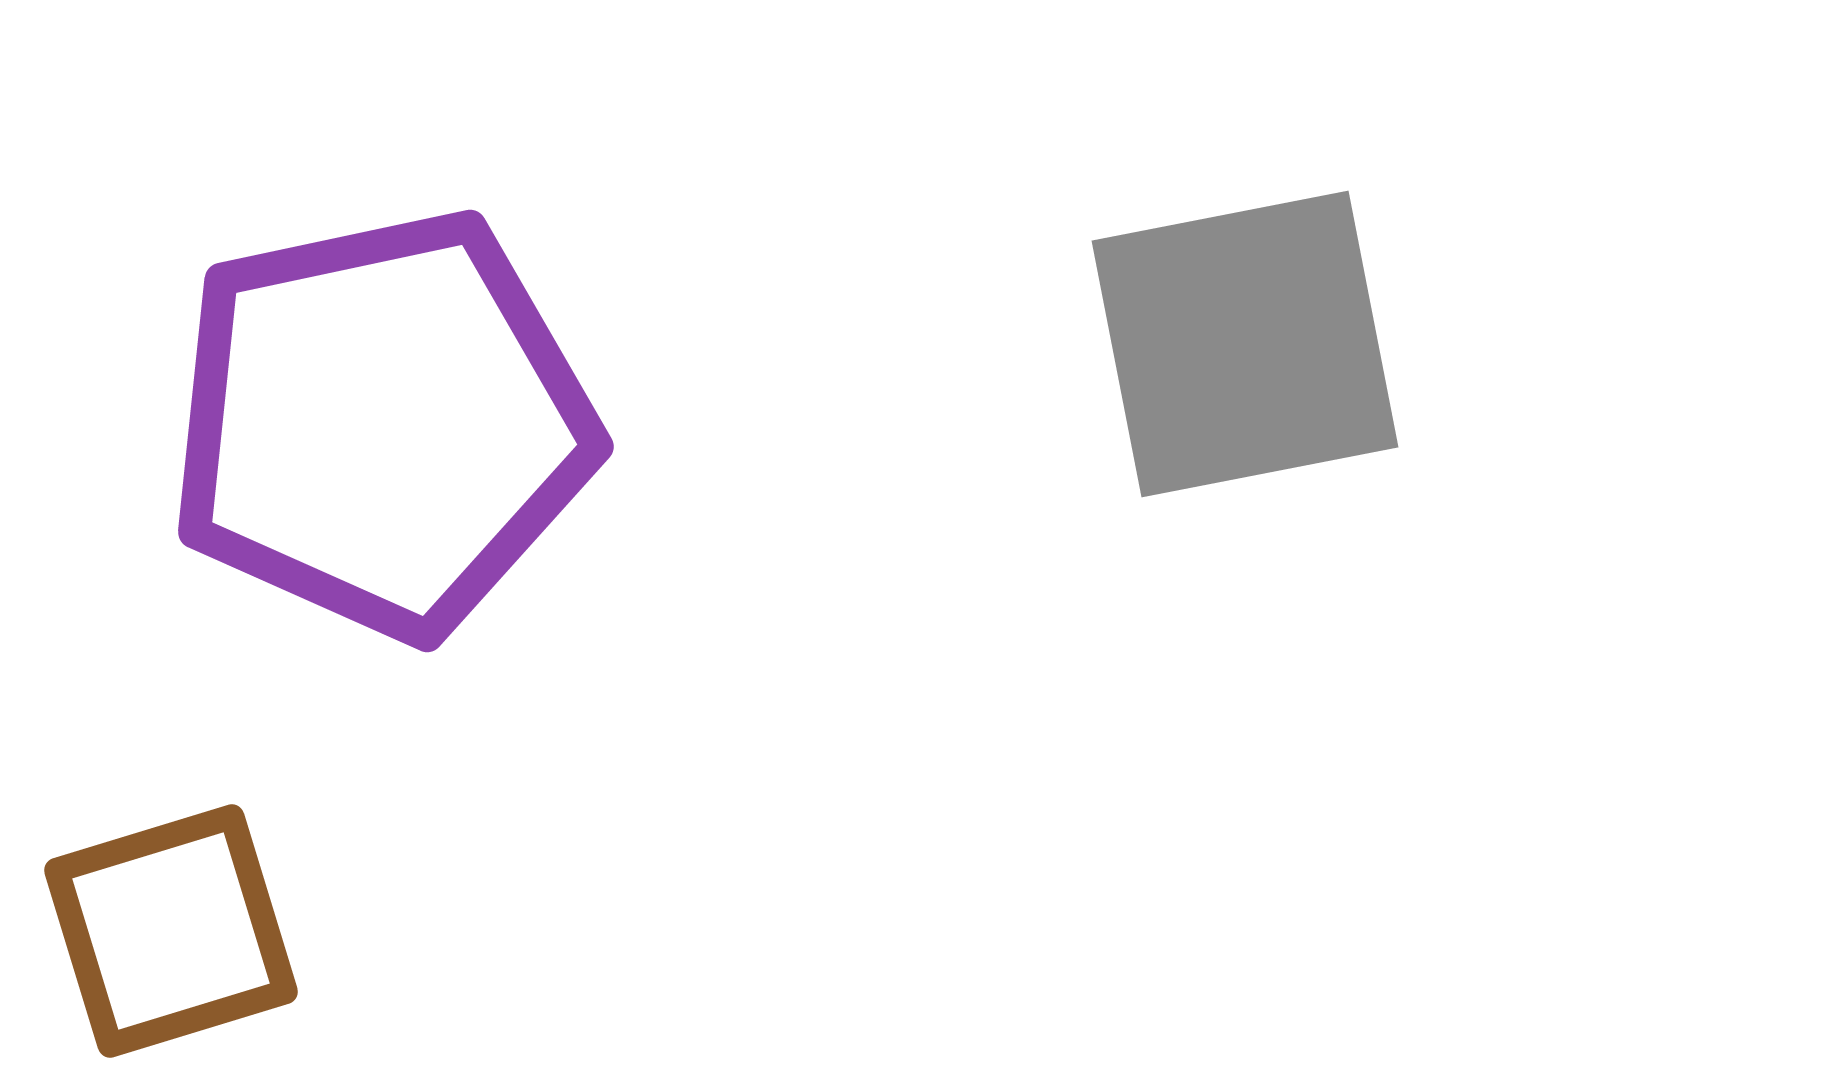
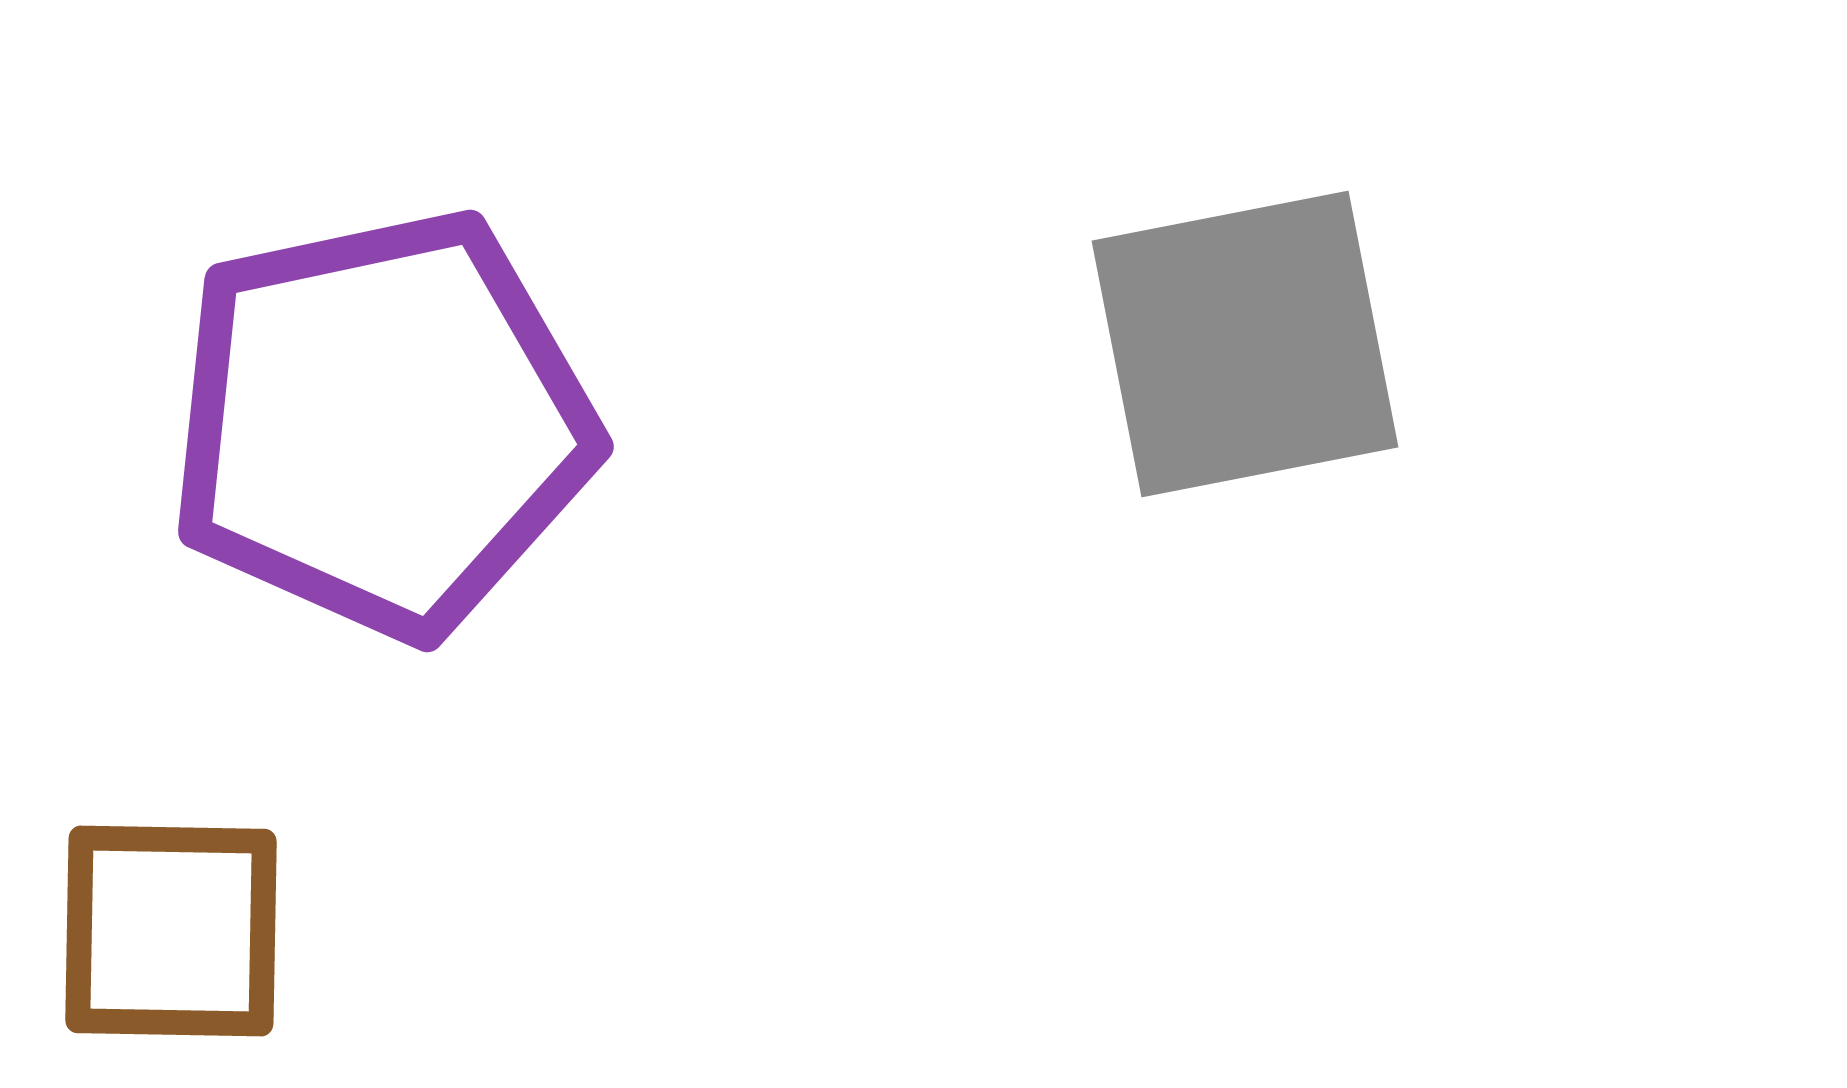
brown square: rotated 18 degrees clockwise
